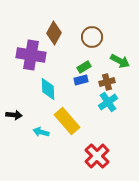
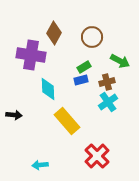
cyan arrow: moved 1 px left, 33 px down; rotated 21 degrees counterclockwise
